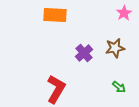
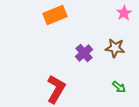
orange rectangle: rotated 25 degrees counterclockwise
brown star: rotated 18 degrees clockwise
